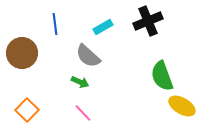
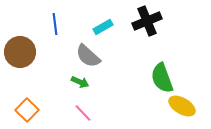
black cross: moved 1 px left
brown circle: moved 2 px left, 1 px up
green semicircle: moved 2 px down
